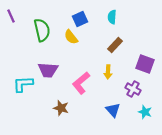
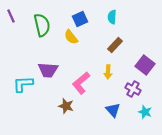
green semicircle: moved 5 px up
purple square: moved 1 px down; rotated 18 degrees clockwise
brown star: moved 5 px right, 2 px up
